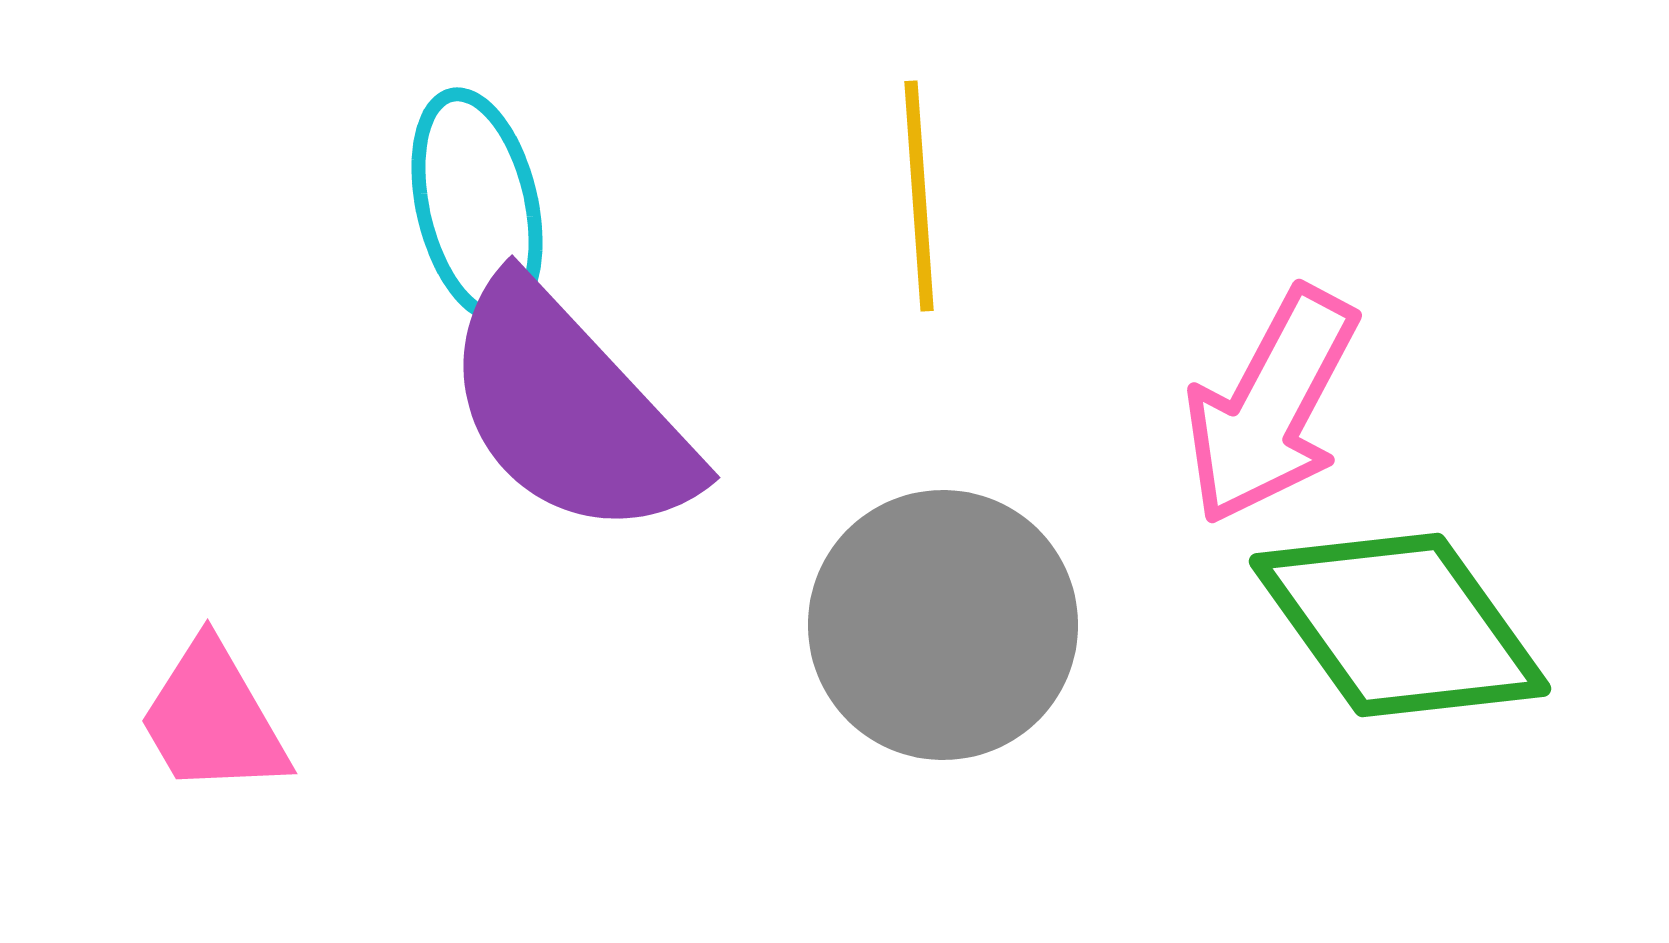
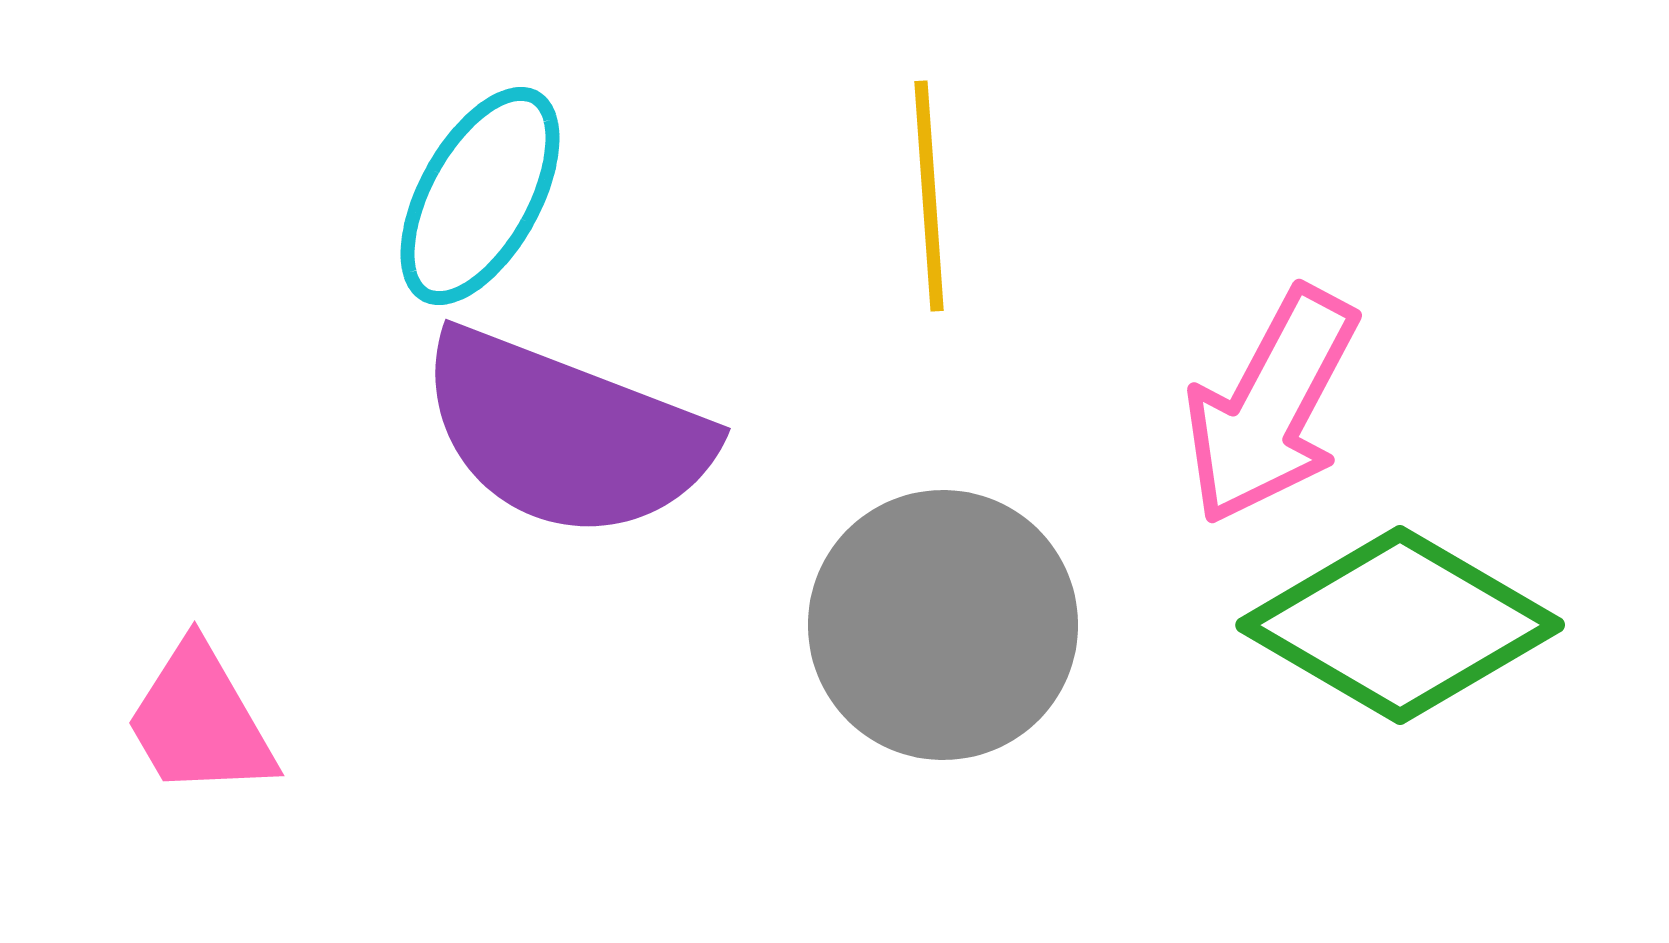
yellow line: moved 10 px right
cyan ellipse: moved 3 px right, 9 px up; rotated 42 degrees clockwise
purple semicircle: moved 4 px left, 24 px down; rotated 26 degrees counterclockwise
green diamond: rotated 24 degrees counterclockwise
pink trapezoid: moved 13 px left, 2 px down
